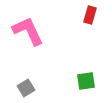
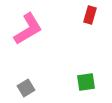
pink L-shape: moved 2 px up; rotated 84 degrees clockwise
green square: moved 1 px down
